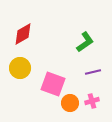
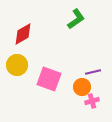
green L-shape: moved 9 px left, 23 px up
yellow circle: moved 3 px left, 3 px up
pink square: moved 4 px left, 5 px up
orange circle: moved 12 px right, 16 px up
